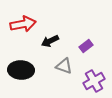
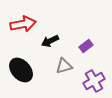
gray triangle: rotated 36 degrees counterclockwise
black ellipse: rotated 45 degrees clockwise
